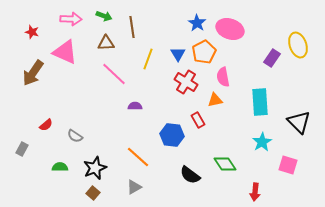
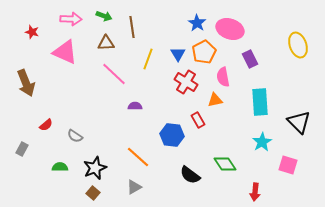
purple rectangle: moved 22 px left, 1 px down; rotated 60 degrees counterclockwise
brown arrow: moved 7 px left, 10 px down; rotated 56 degrees counterclockwise
